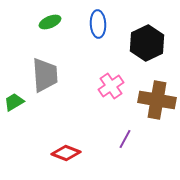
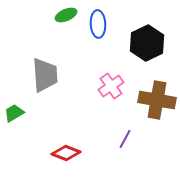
green ellipse: moved 16 px right, 7 px up
green trapezoid: moved 11 px down
